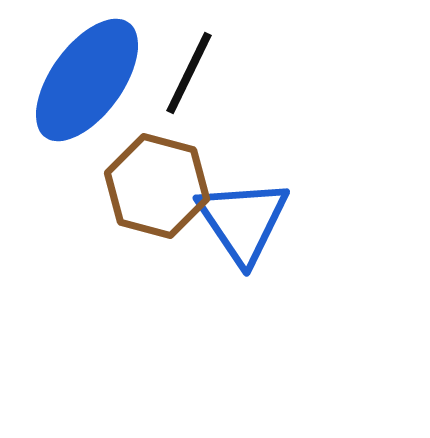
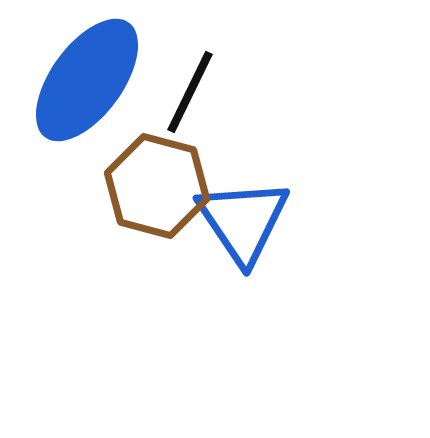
black line: moved 1 px right, 19 px down
